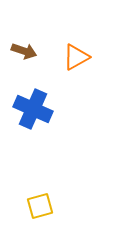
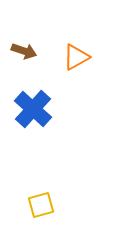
blue cross: rotated 18 degrees clockwise
yellow square: moved 1 px right, 1 px up
